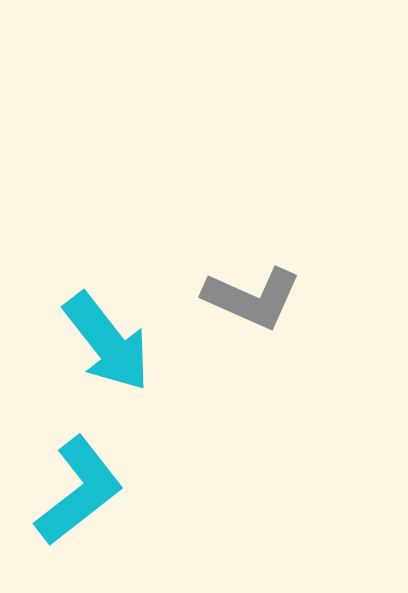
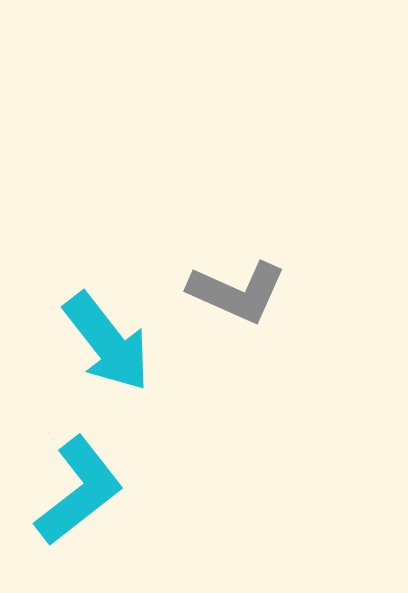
gray L-shape: moved 15 px left, 6 px up
